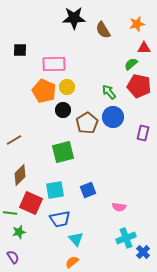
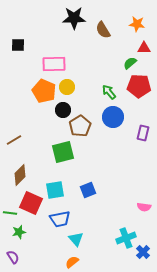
orange star: rotated 21 degrees clockwise
black square: moved 2 px left, 5 px up
green semicircle: moved 1 px left, 1 px up
red pentagon: rotated 10 degrees counterclockwise
brown pentagon: moved 7 px left, 3 px down
pink semicircle: moved 25 px right
